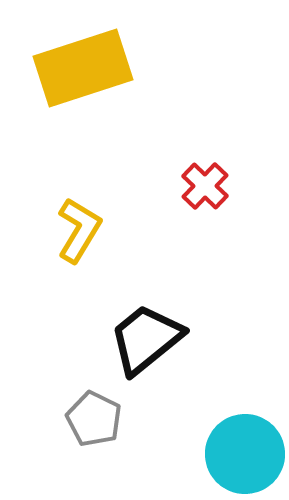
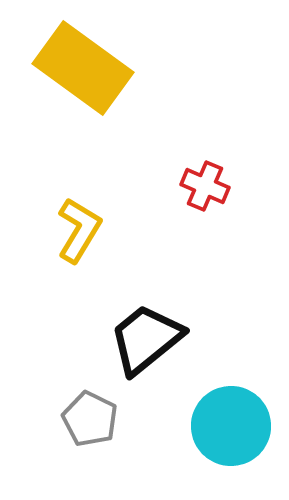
yellow rectangle: rotated 54 degrees clockwise
red cross: rotated 21 degrees counterclockwise
gray pentagon: moved 4 px left
cyan circle: moved 14 px left, 28 px up
